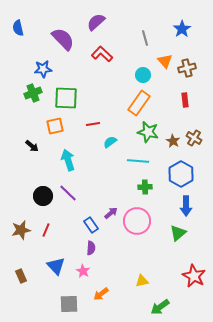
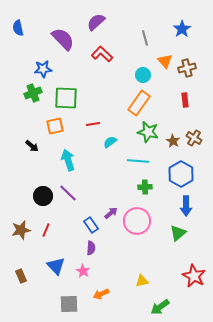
orange arrow at (101, 294): rotated 14 degrees clockwise
